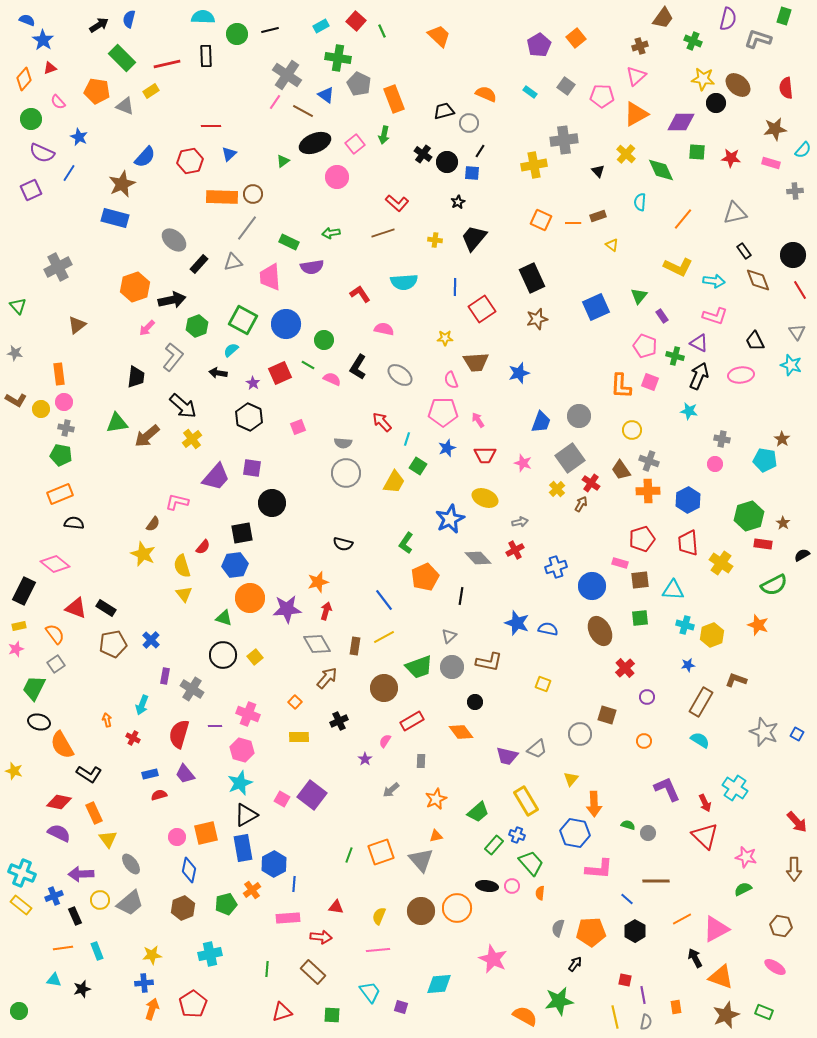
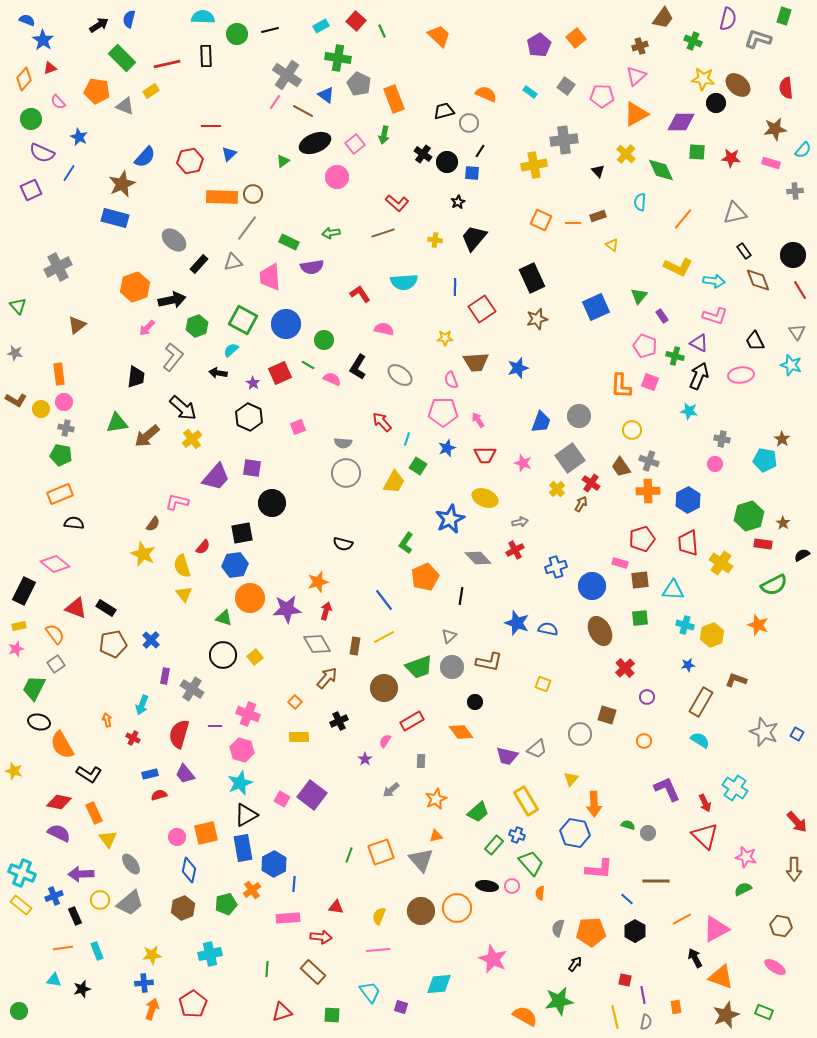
blue star at (519, 373): moved 1 px left, 5 px up
black arrow at (183, 406): moved 2 px down
brown trapezoid at (621, 470): moved 3 px up
